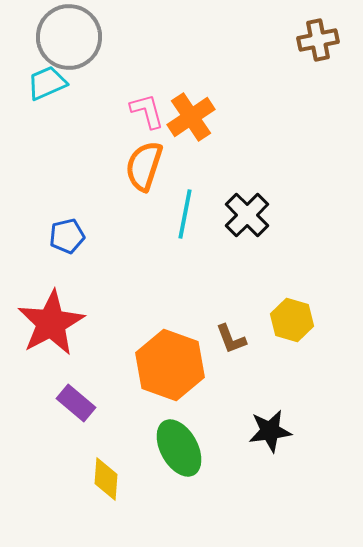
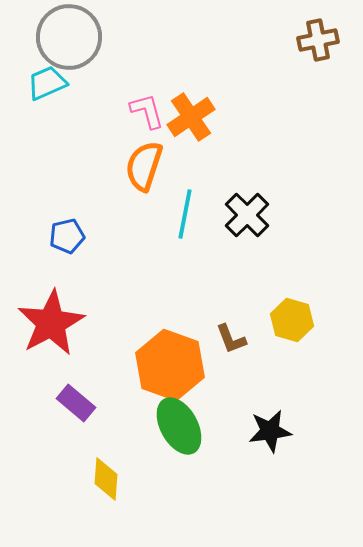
green ellipse: moved 22 px up
